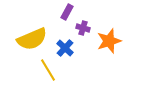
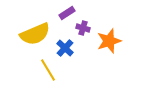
purple rectangle: moved 1 px down; rotated 28 degrees clockwise
yellow semicircle: moved 3 px right, 5 px up
